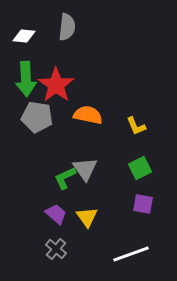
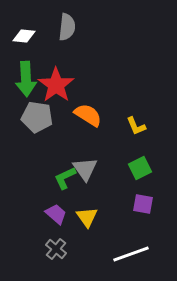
orange semicircle: rotated 20 degrees clockwise
